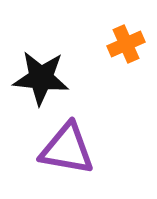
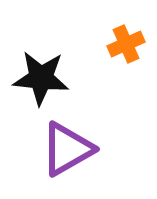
purple triangle: rotated 40 degrees counterclockwise
